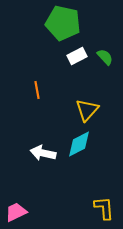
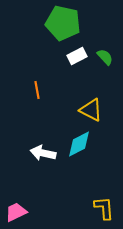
yellow triangle: moved 4 px right; rotated 45 degrees counterclockwise
